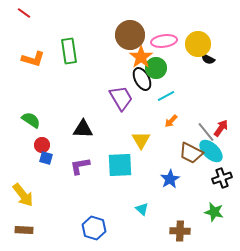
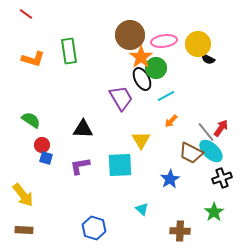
red line: moved 2 px right, 1 px down
green star: rotated 24 degrees clockwise
